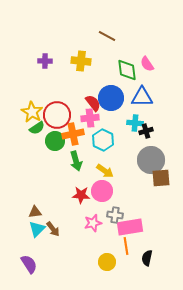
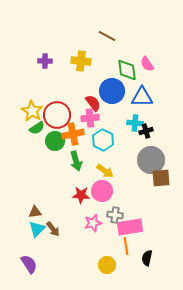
blue circle: moved 1 px right, 7 px up
yellow star: moved 1 px up
yellow circle: moved 3 px down
